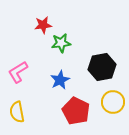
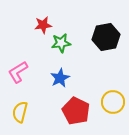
black hexagon: moved 4 px right, 30 px up
blue star: moved 2 px up
yellow semicircle: moved 3 px right; rotated 25 degrees clockwise
